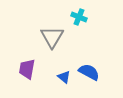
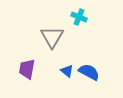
blue triangle: moved 3 px right, 6 px up
